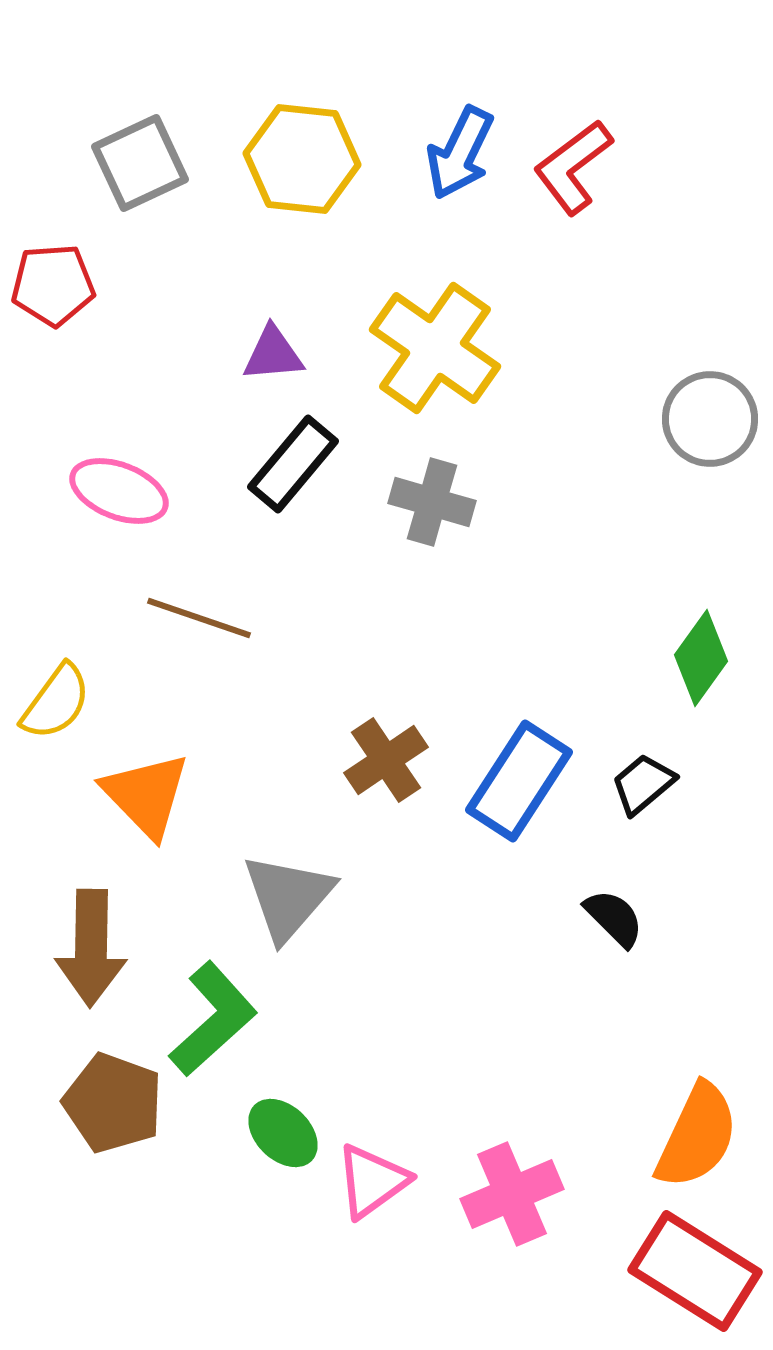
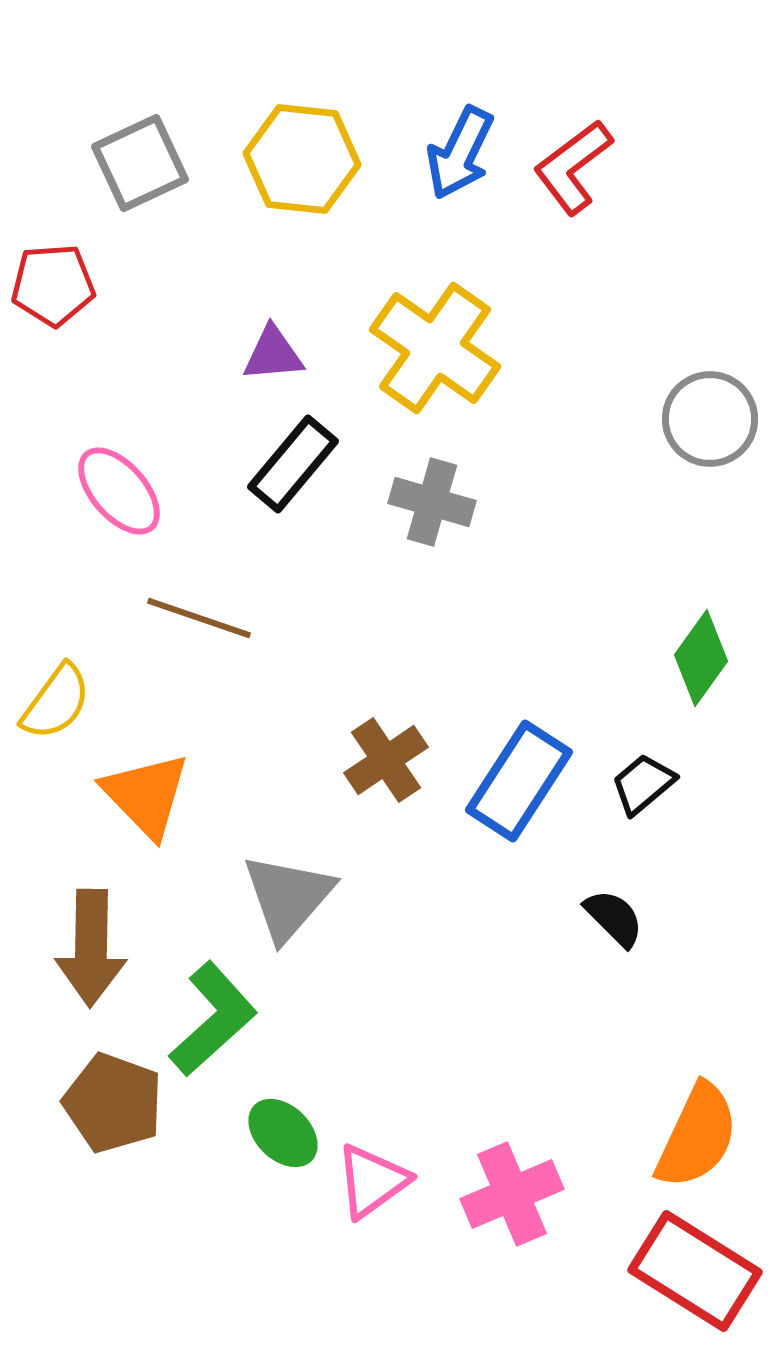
pink ellipse: rotated 28 degrees clockwise
